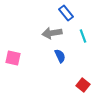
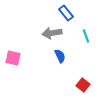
cyan line: moved 3 px right
